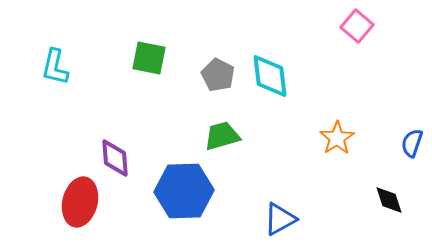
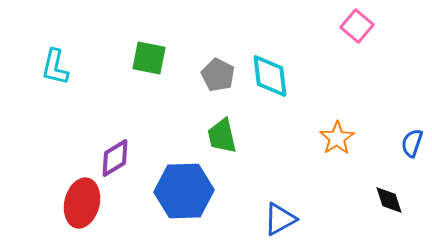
green trapezoid: rotated 87 degrees counterclockwise
purple diamond: rotated 63 degrees clockwise
red ellipse: moved 2 px right, 1 px down
